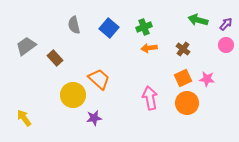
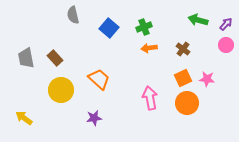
gray semicircle: moved 1 px left, 10 px up
gray trapezoid: moved 12 px down; rotated 65 degrees counterclockwise
yellow circle: moved 12 px left, 5 px up
yellow arrow: rotated 18 degrees counterclockwise
